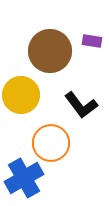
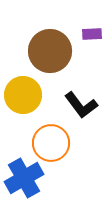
purple rectangle: moved 7 px up; rotated 12 degrees counterclockwise
yellow circle: moved 2 px right
